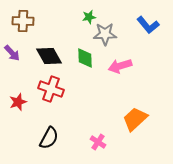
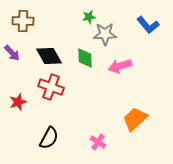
red cross: moved 2 px up
